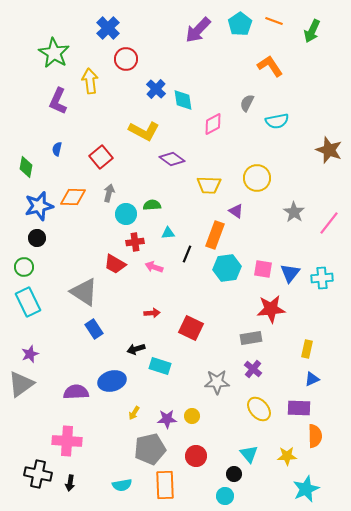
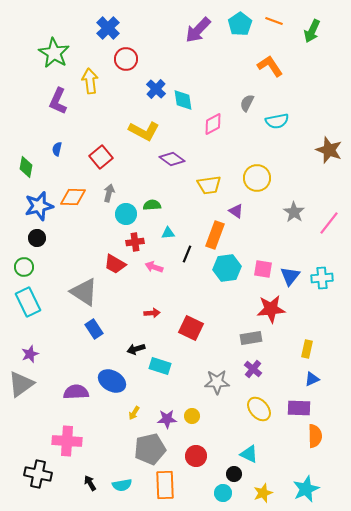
yellow trapezoid at (209, 185): rotated 10 degrees counterclockwise
blue triangle at (290, 273): moved 3 px down
blue ellipse at (112, 381): rotated 44 degrees clockwise
cyan triangle at (249, 454): rotated 24 degrees counterclockwise
yellow star at (287, 456): moved 24 px left, 37 px down; rotated 18 degrees counterclockwise
black arrow at (70, 483): moved 20 px right; rotated 140 degrees clockwise
cyan circle at (225, 496): moved 2 px left, 3 px up
